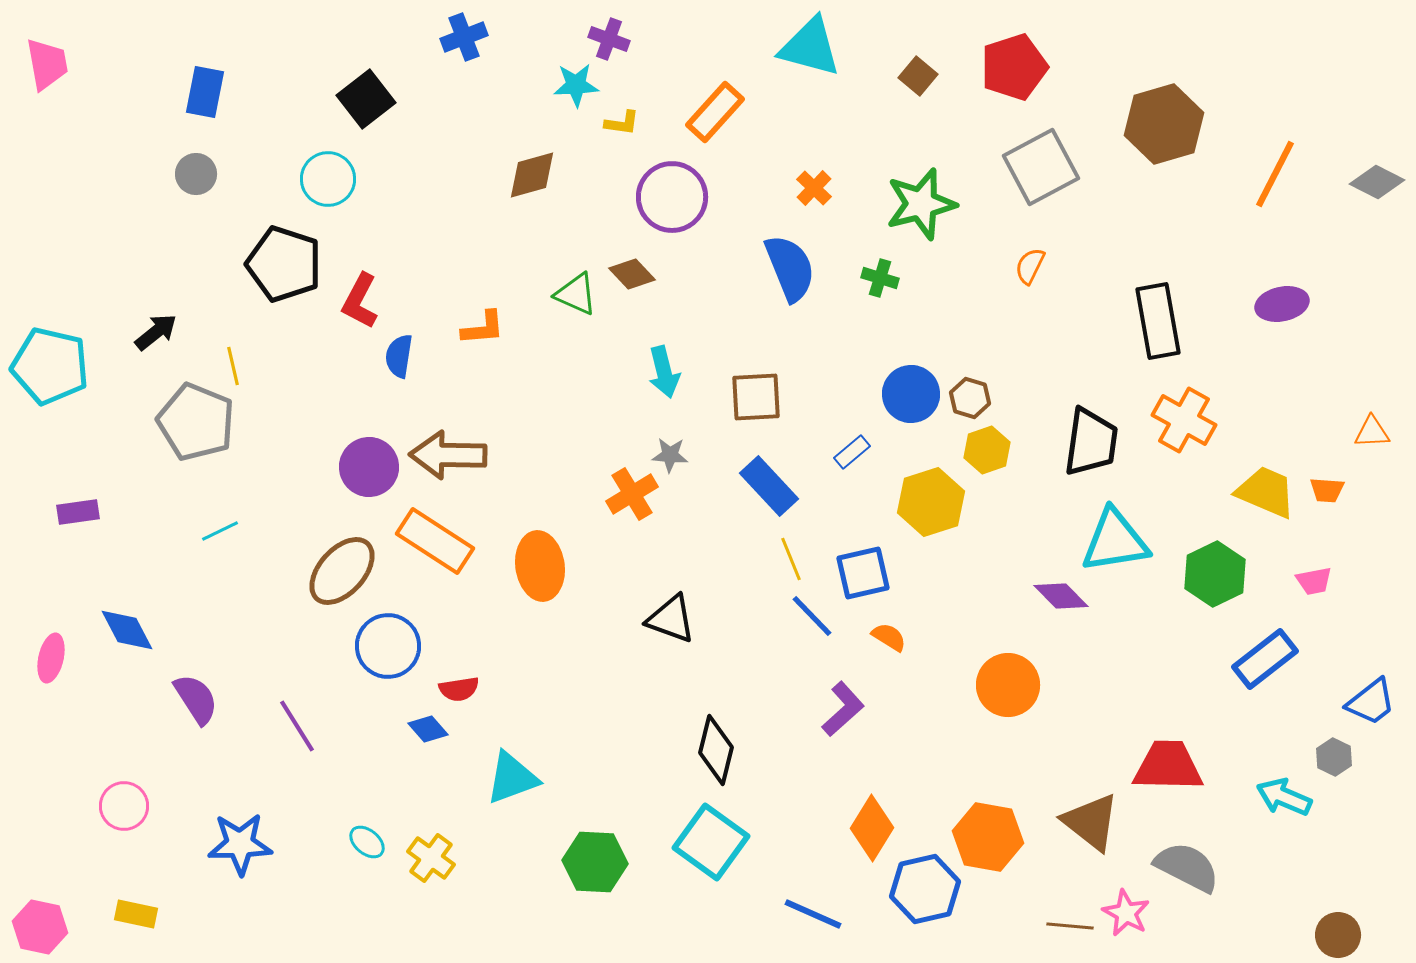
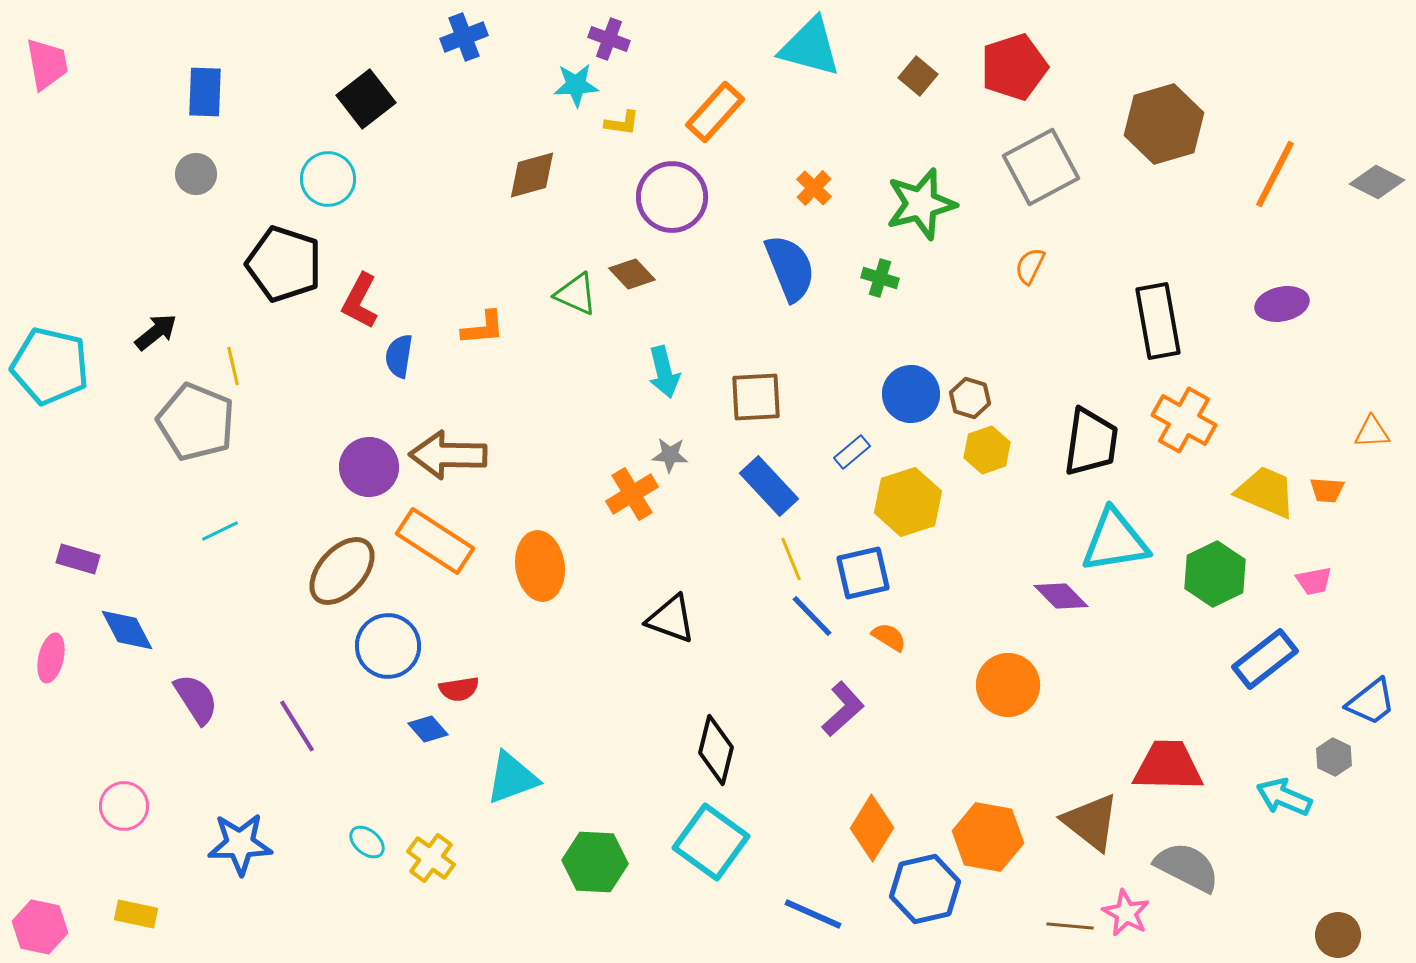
blue rectangle at (205, 92): rotated 9 degrees counterclockwise
yellow hexagon at (931, 502): moved 23 px left
purple rectangle at (78, 512): moved 47 px down; rotated 24 degrees clockwise
